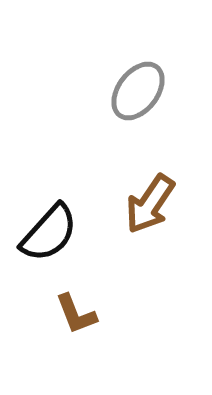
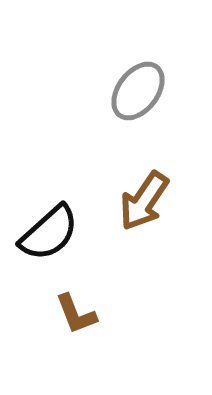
brown arrow: moved 6 px left, 3 px up
black semicircle: rotated 6 degrees clockwise
